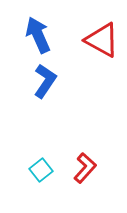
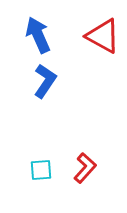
red triangle: moved 1 px right, 4 px up
cyan square: rotated 35 degrees clockwise
